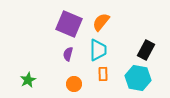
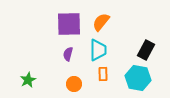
purple square: rotated 24 degrees counterclockwise
